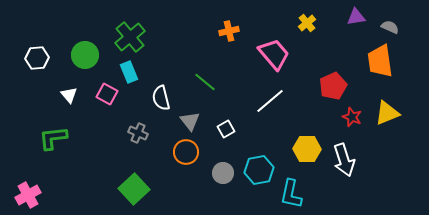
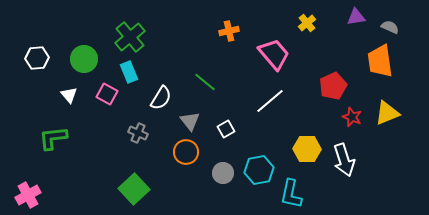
green circle: moved 1 px left, 4 px down
white semicircle: rotated 135 degrees counterclockwise
